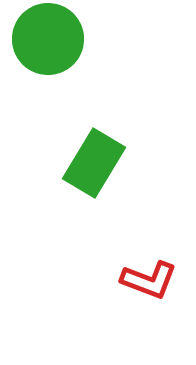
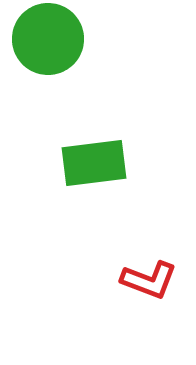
green rectangle: rotated 52 degrees clockwise
